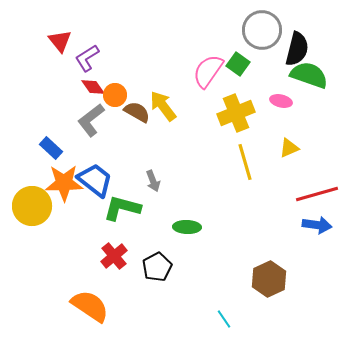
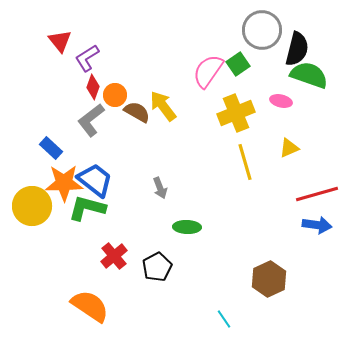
green square: rotated 20 degrees clockwise
red diamond: rotated 55 degrees clockwise
gray arrow: moved 7 px right, 7 px down
green L-shape: moved 35 px left
